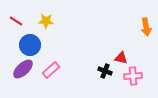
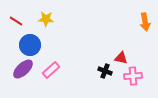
yellow star: moved 2 px up
orange arrow: moved 1 px left, 5 px up
